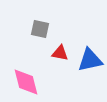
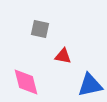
red triangle: moved 3 px right, 3 px down
blue triangle: moved 25 px down
